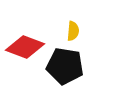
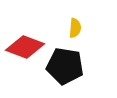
yellow semicircle: moved 2 px right, 3 px up
